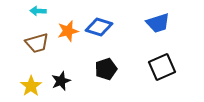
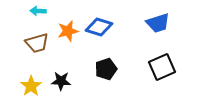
black star: rotated 24 degrees clockwise
